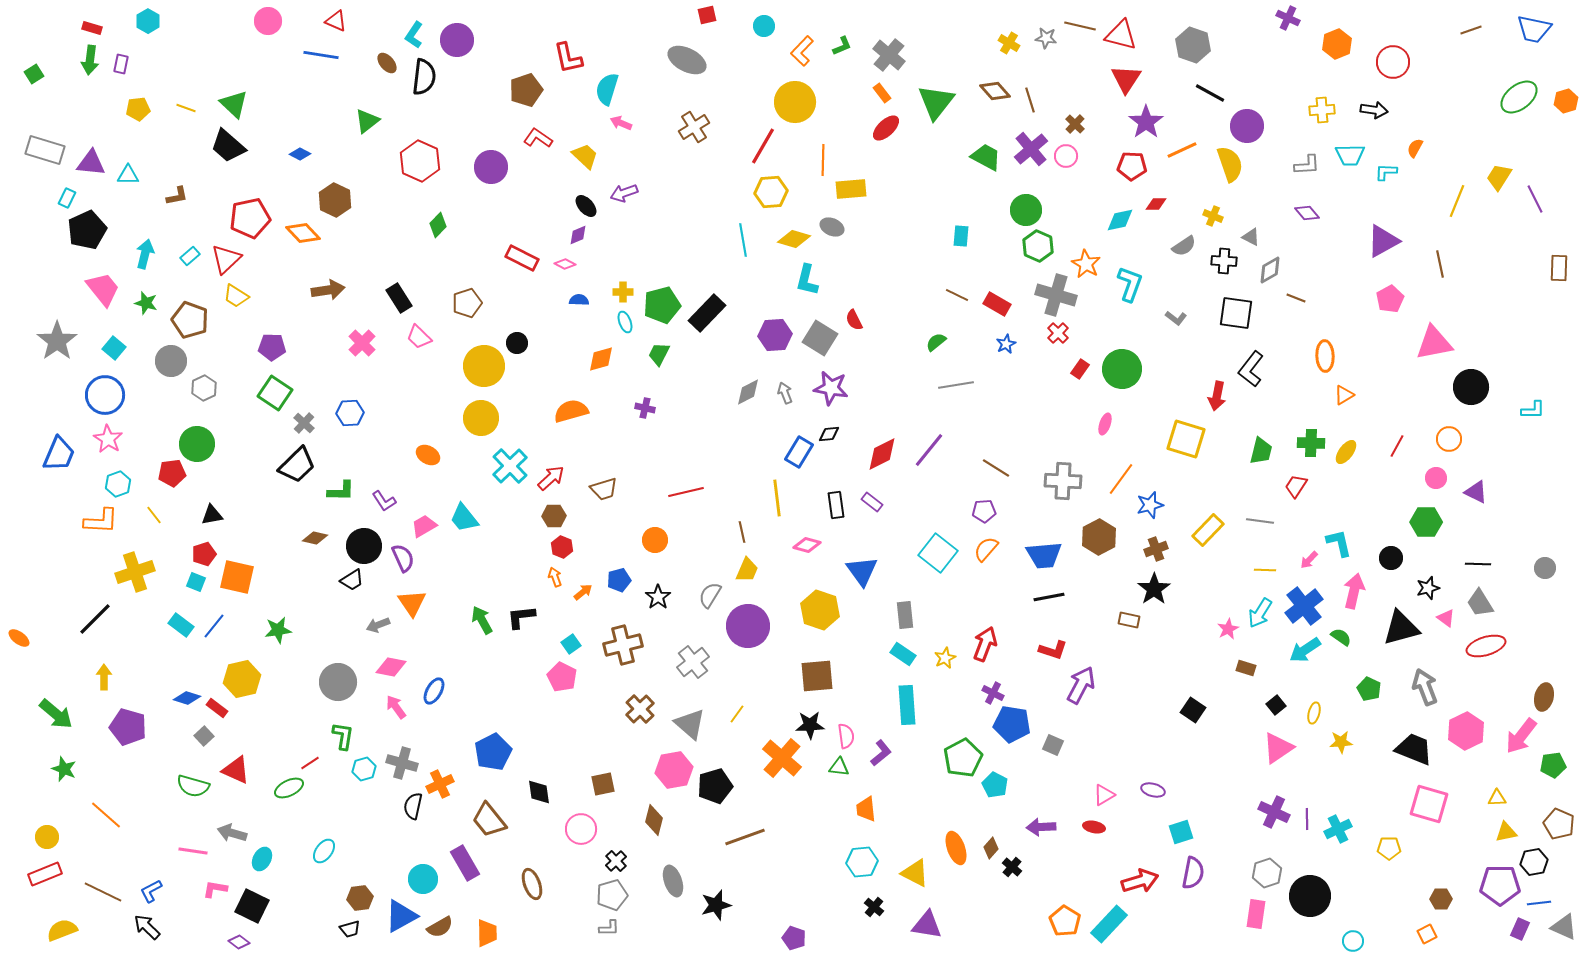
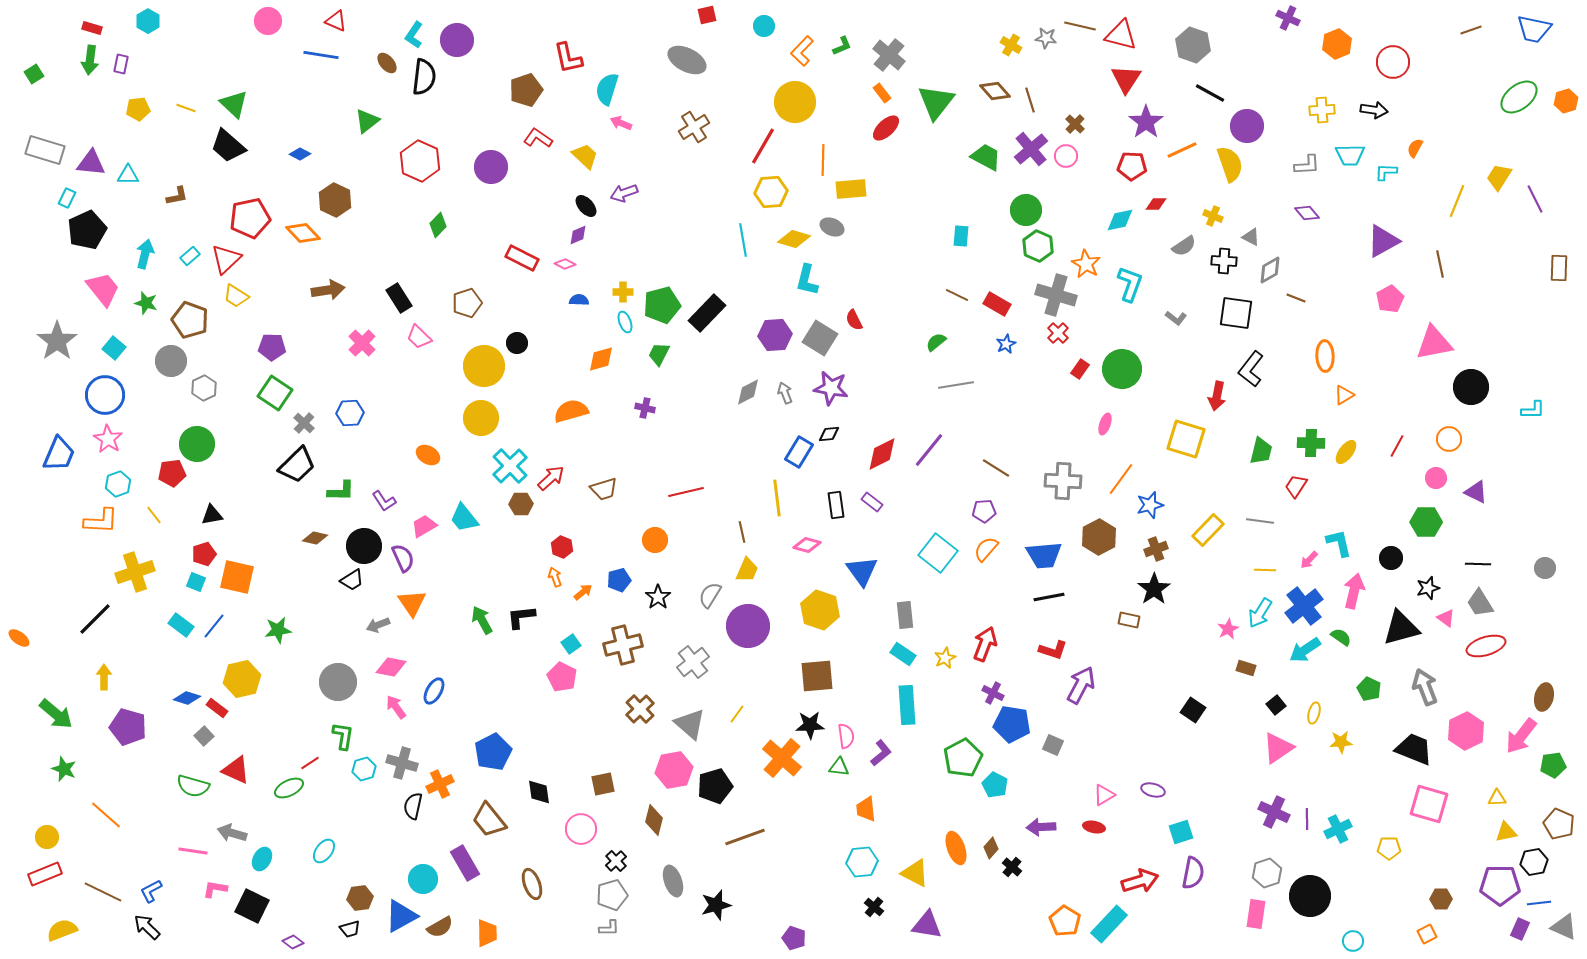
yellow cross at (1009, 43): moved 2 px right, 2 px down
brown hexagon at (554, 516): moved 33 px left, 12 px up
purple diamond at (239, 942): moved 54 px right
